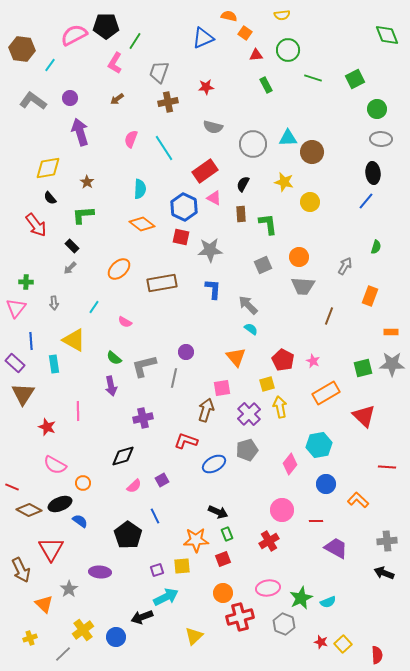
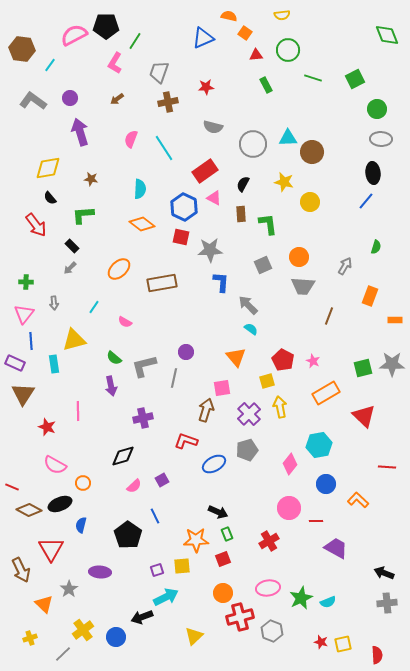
brown star at (87, 182): moved 4 px right, 3 px up; rotated 24 degrees counterclockwise
blue L-shape at (213, 289): moved 8 px right, 7 px up
pink triangle at (16, 308): moved 8 px right, 6 px down
orange rectangle at (391, 332): moved 4 px right, 12 px up
yellow triangle at (74, 340): rotated 45 degrees counterclockwise
purple rectangle at (15, 363): rotated 18 degrees counterclockwise
yellow square at (267, 384): moved 3 px up
pink circle at (282, 510): moved 7 px right, 2 px up
blue semicircle at (80, 521): moved 1 px right, 4 px down; rotated 112 degrees counterclockwise
gray cross at (387, 541): moved 62 px down
gray hexagon at (284, 624): moved 12 px left, 7 px down
yellow square at (343, 644): rotated 30 degrees clockwise
